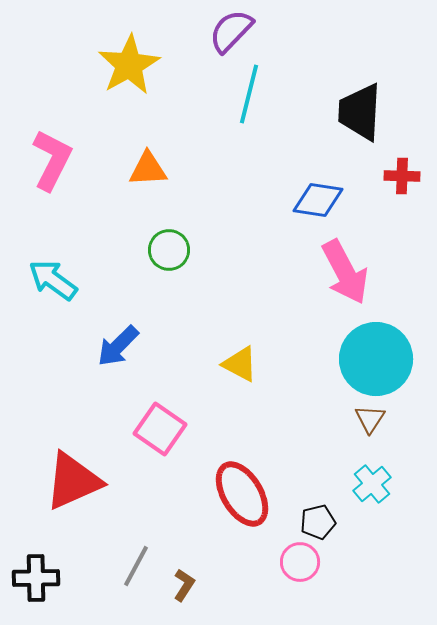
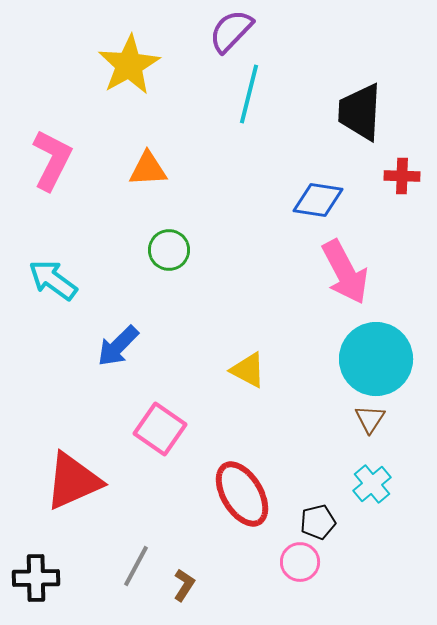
yellow triangle: moved 8 px right, 6 px down
